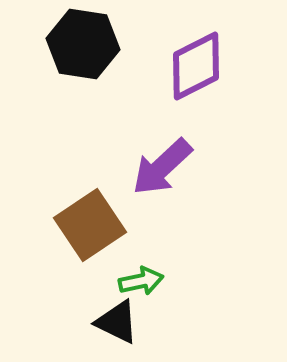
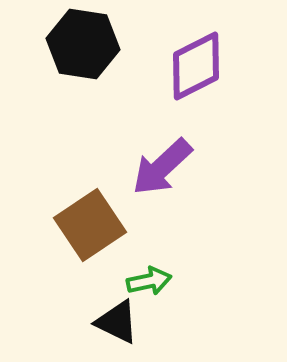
green arrow: moved 8 px right
